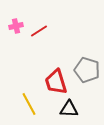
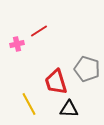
pink cross: moved 1 px right, 18 px down
gray pentagon: moved 1 px up
